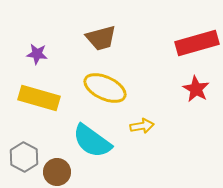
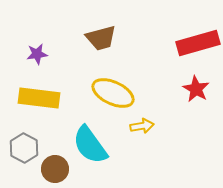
red rectangle: moved 1 px right
purple star: rotated 15 degrees counterclockwise
yellow ellipse: moved 8 px right, 5 px down
yellow rectangle: rotated 9 degrees counterclockwise
cyan semicircle: moved 2 px left, 4 px down; rotated 18 degrees clockwise
gray hexagon: moved 9 px up
brown circle: moved 2 px left, 3 px up
